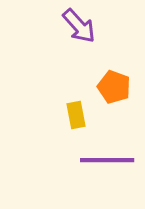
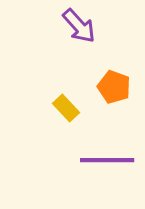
yellow rectangle: moved 10 px left, 7 px up; rotated 32 degrees counterclockwise
